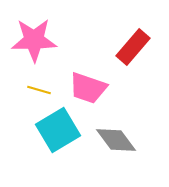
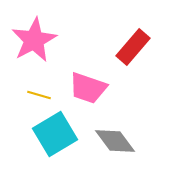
pink star: rotated 27 degrees counterclockwise
yellow line: moved 5 px down
cyan square: moved 3 px left, 4 px down
gray diamond: moved 1 px left, 1 px down
